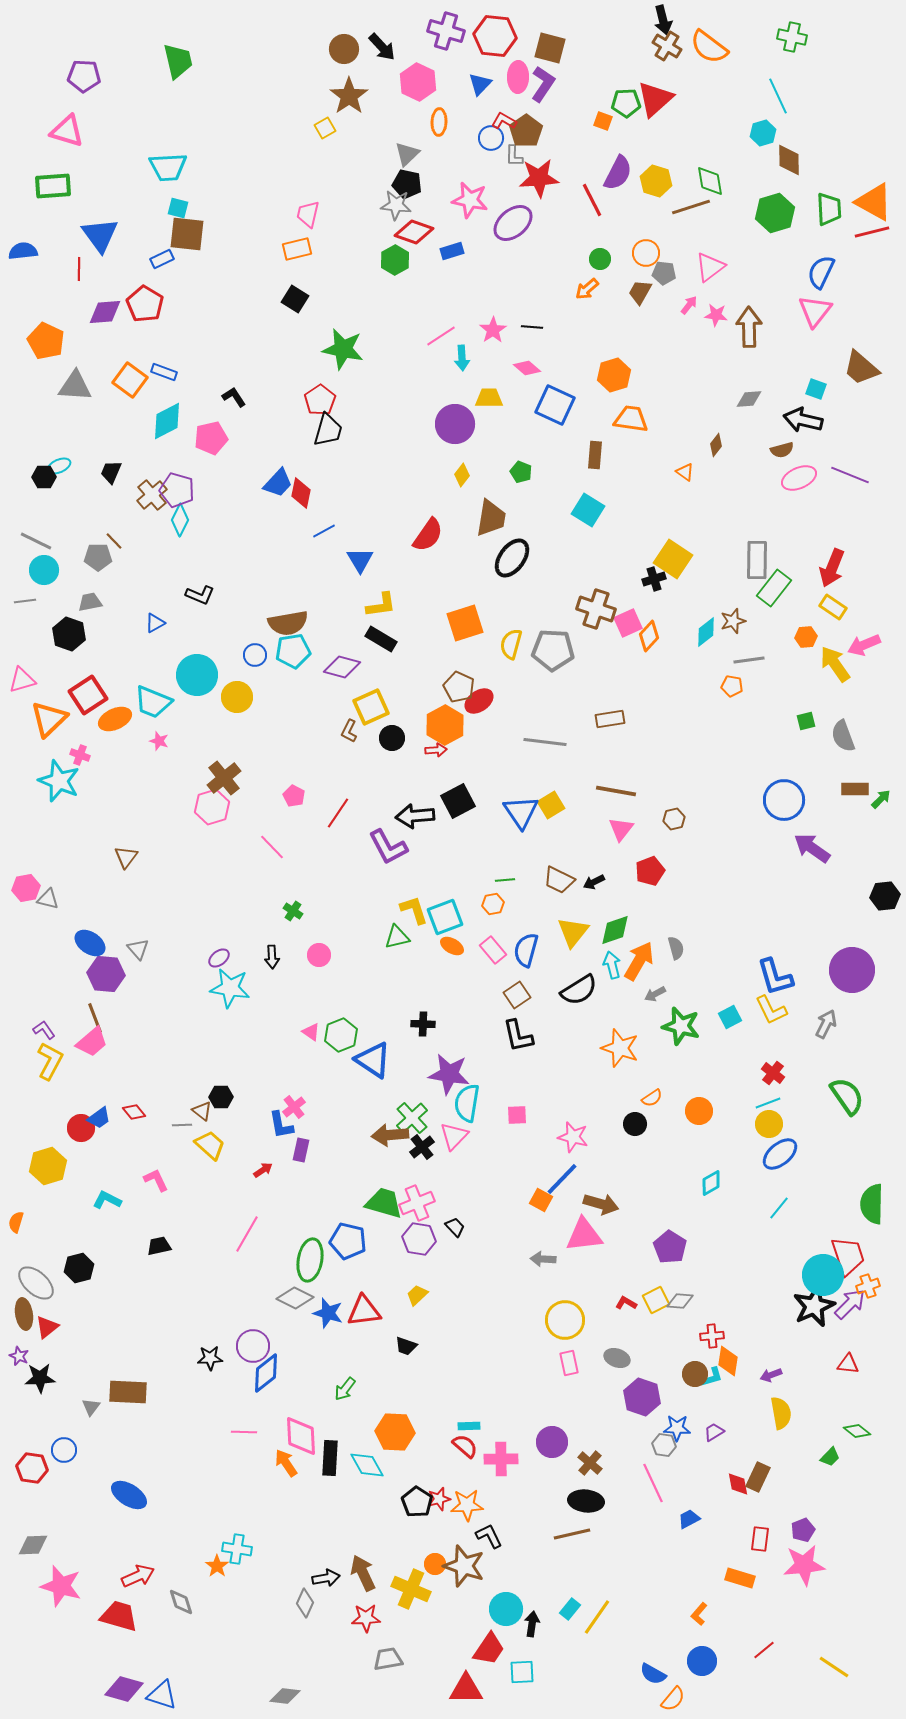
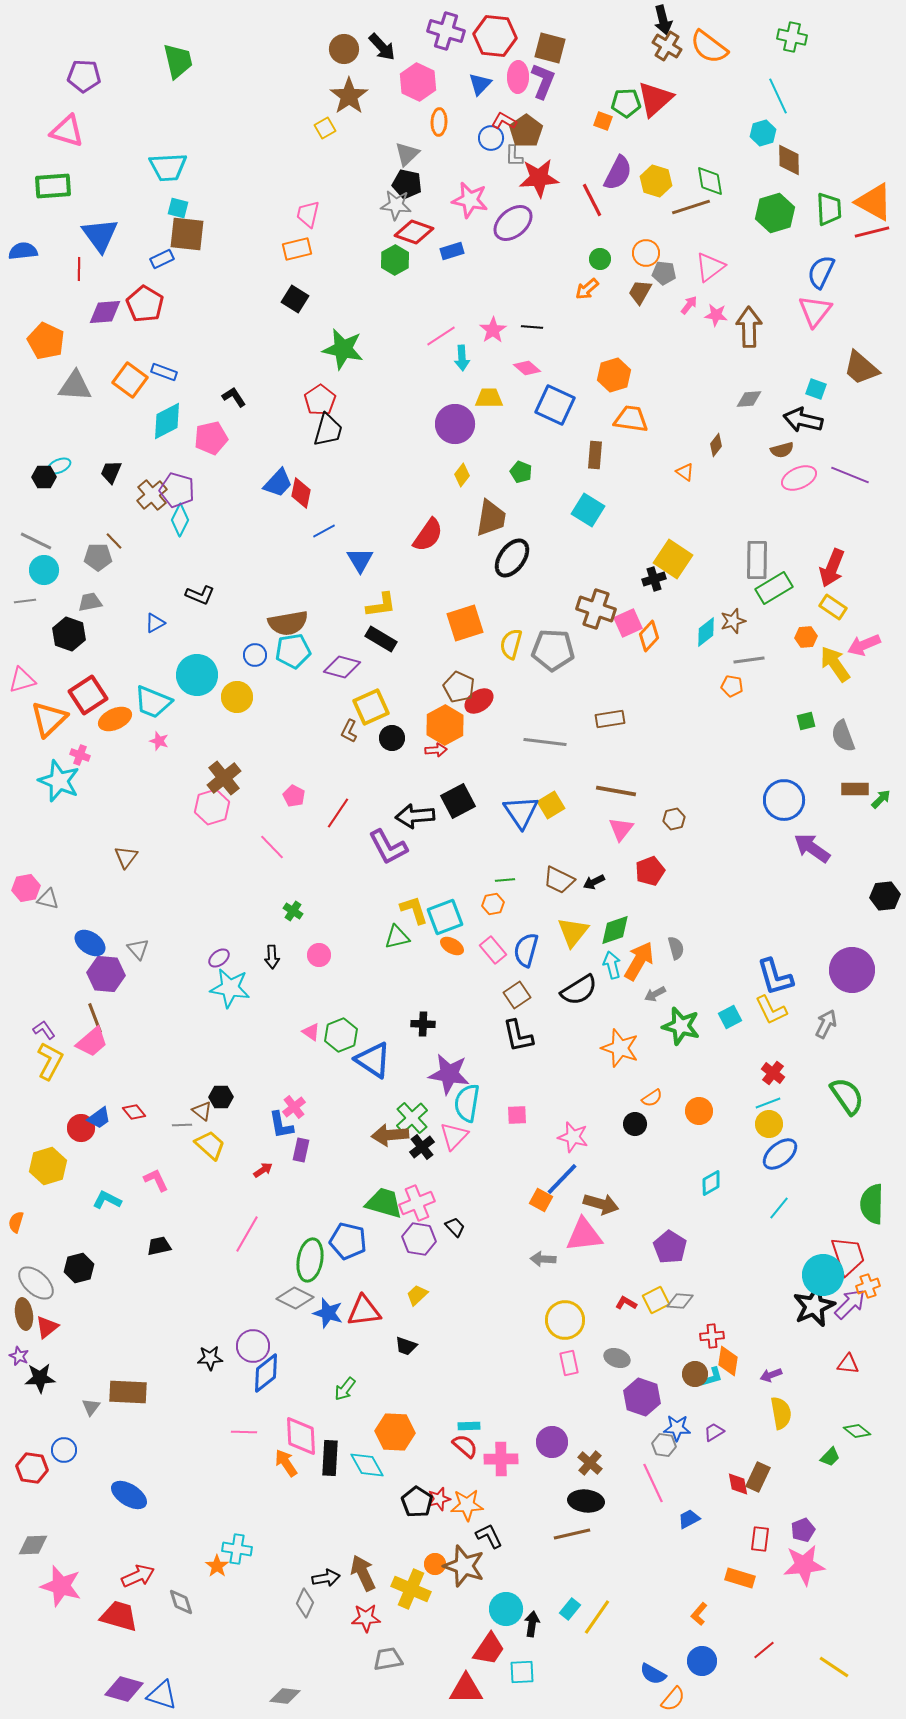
purple L-shape at (543, 84): moved 3 px up; rotated 12 degrees counterclockwise
green rectangle at (774, 588): rotated 21 degrees clockwise
